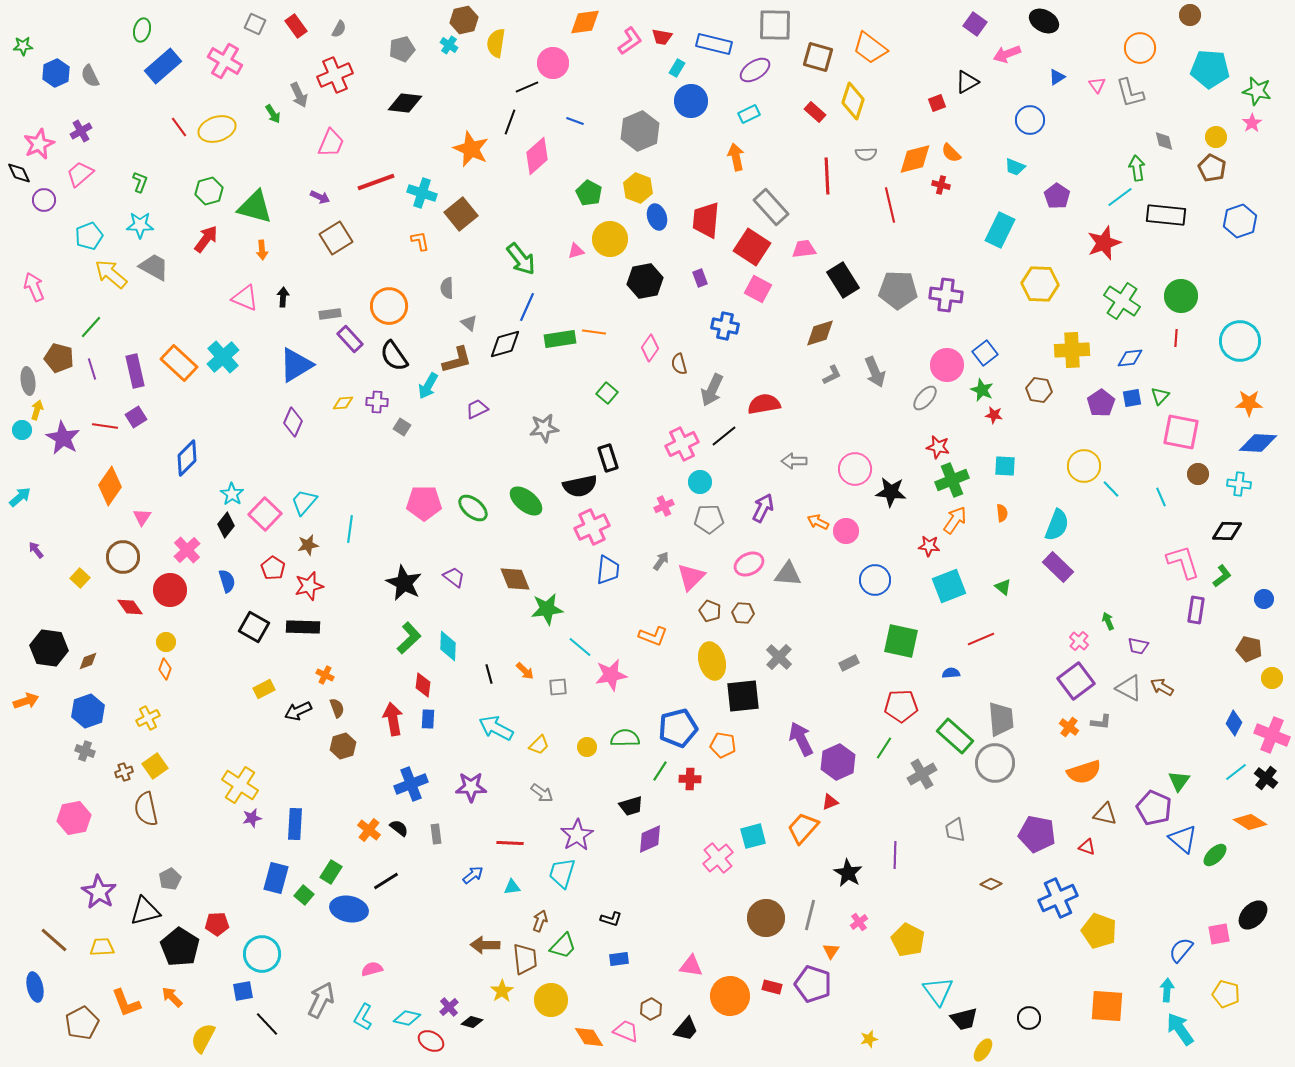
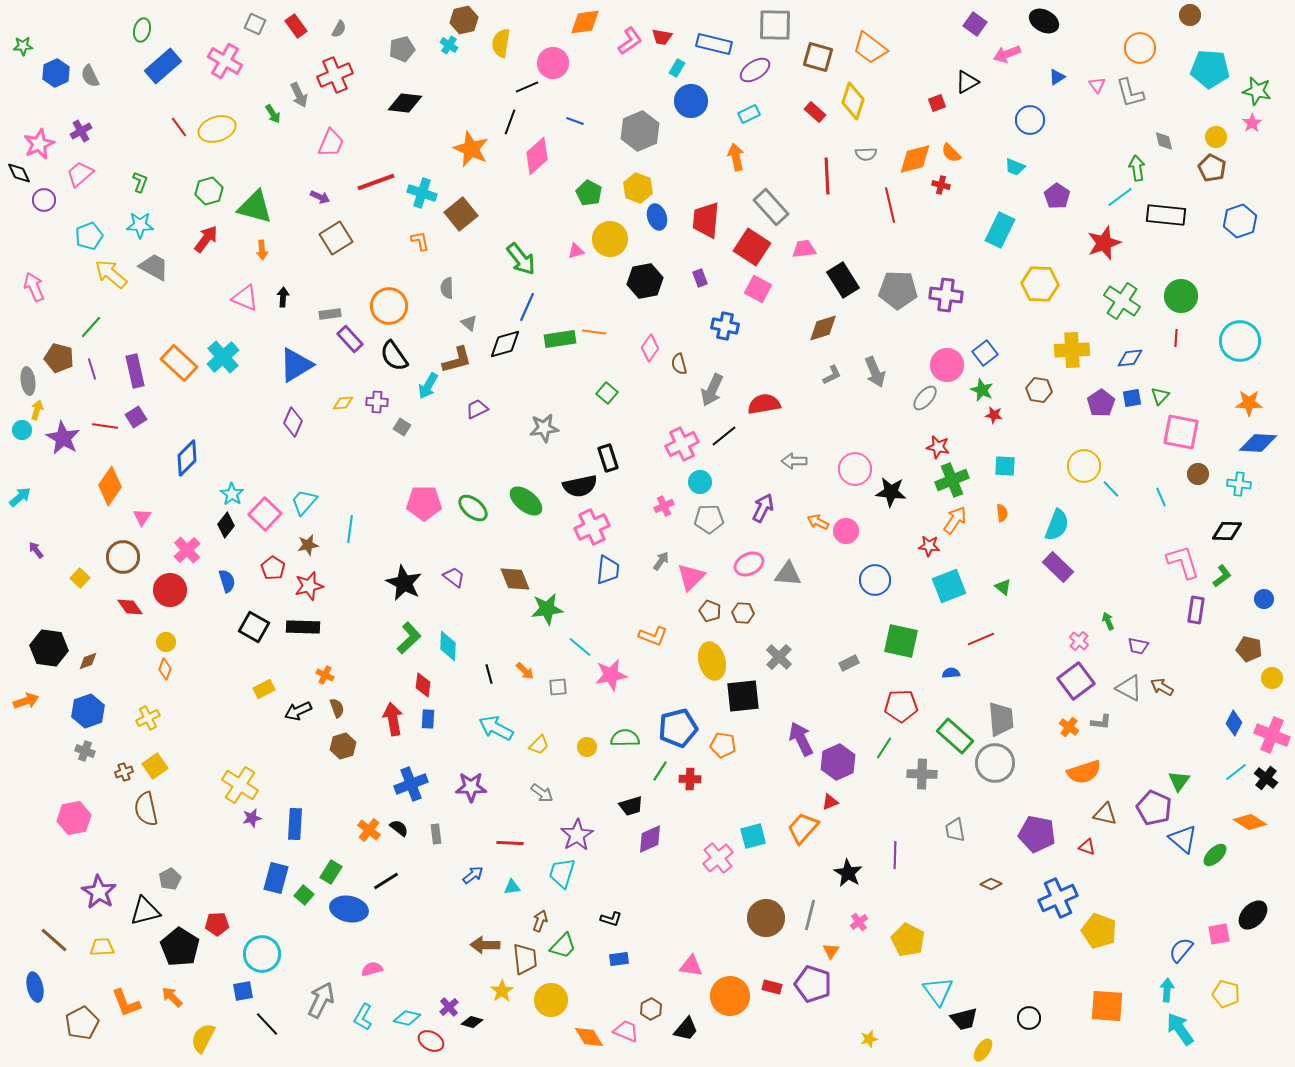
yellow semicircle at (496, 43): moved 5 px right
brown diamond at (820, 333): moved 3 px right, 5 px up
gray cross at (922, 774): rotated 32 degrees clockwise
